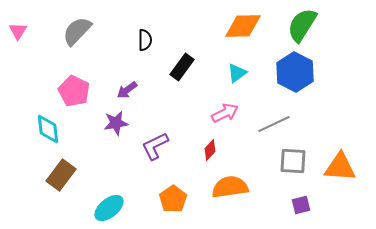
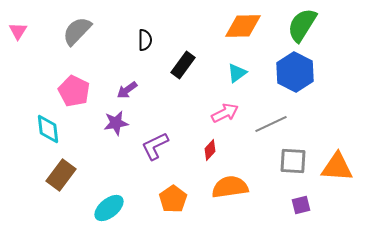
black rectangle: moved 1 px right, 2 px up
gray line: moved 3 px left
orange triangle: moved 3 px left
